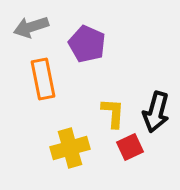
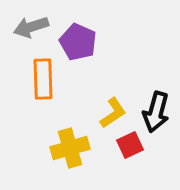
purple pentagon: moved 9 px left, 2 px up
orange rectangle: rotated 9 degrees clockwise
yellow L-shape: rotated 52 degrees clockwise
red square: moved 2 px up
